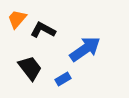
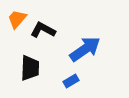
black trapezoid: rotated 40 degrees clockwise
blue rectangle: moved 8 px right, 2 px down
